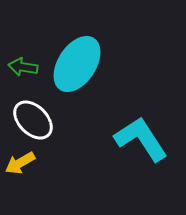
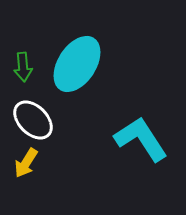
green arrow: rotated 104 degrees counterclockwise
yellow arrow: moved 6 px right; rotated 28 degrees counterclockwise
